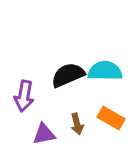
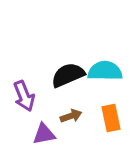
purple arrow: rotated 32 degrees counterclockwise
orange rectangle: rotated 48 degrees clockwise
brown arrow: moved 6 px left, 8 px up; rotated 95 degrees counterclockwise
